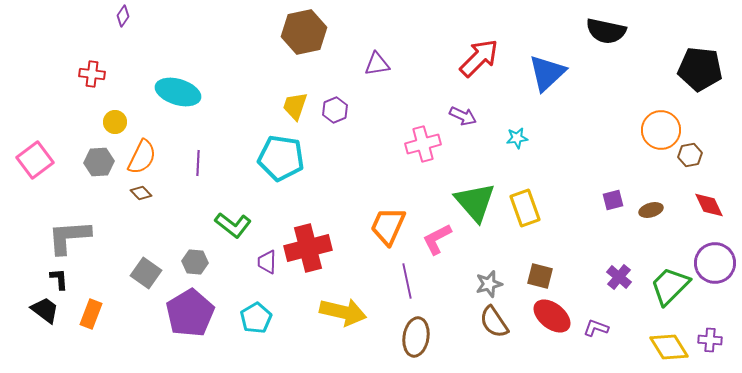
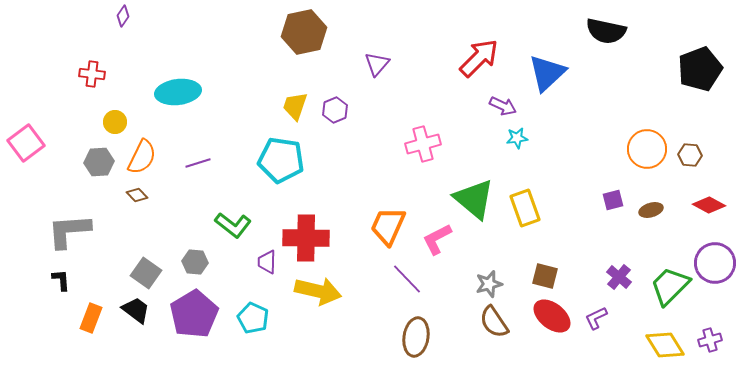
purple triangle at (377, 64): rotated 40 degrees counterclockwise
black pentagon at (700, 69): rotated 27 degrees counterclockwise
cyan ellipse at (178, 92): rotated 24 degrees counterclockwise
purple arrow at (463, 116): moved 40 px right, 10 px up
orange circle at (661, 130): moved 14 px left, 19 px down
brown hexagon at (690, 155): rotated 15 degrees clockwise
cyan pentagon at (281, 158): moved 2 px down
pink square at (35, 160): moved 9 px left, 17 px up
purple line at (198, 163): rotated 70 degrees clockwise
brown diamond at (141, 193): moved 4 px left, 2 px down
green triangle at (475, 202): moved 1 px left, 3 px up; rotated 9 degrees counterclockwise
red diamond at (709, 205): rotated 36 degrees counterclockwise
gray L-shape at (69, 237): moved 6 px up
red cross at (308, 248): moved 2 px left, 10 px up; rotated 15 degrees clockwise
brown square at (540, 276): moved 5 px right
black L-shape at (59, 279): moved 2 px right, 1 px down
purple line at (407, 281): moved 2 px up; rotated 32 degrees counterclockwise
black trapezoid at (45, 310): moved 91 px right
yellow arrow at (343, 312): moved 25 px left, 21 px up
purple pentagon at (190, 313): moved 4 px right, 1 px down
orange rectangle at (91, 314): moved 4 px down
cyan pentagon at (256, 318): moved 3 px left; rotated 16 degrees counterclockwise
purple L-shape at (596, 328): moved 10 px up; rotated 45 degrees counterclockwise
purple cross at (710, 340): rotated 20 degrees counterclockwise
yellow diamond at (669, 347): moved 4 px left, 2 px up
